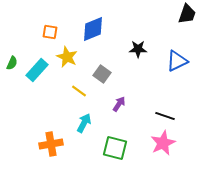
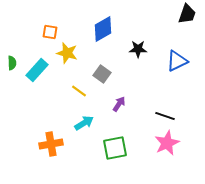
blue diamond: moved 10 px right; rotated 8 degrees counterclockwise
yellow star: moved 4 px up; rotated 10 degrees counterclockwise
green semicircle: rotated 24 degrees counterclockwise
cyan arrow: rotated 30 degrees clockwise
pink star: moved 4 px right
green square: rotated 25 degrees counterclockwise
